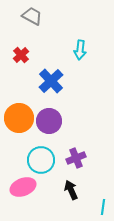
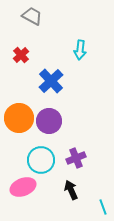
cyan line: rotated 28 degrees counterclockwise
